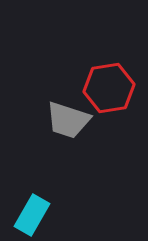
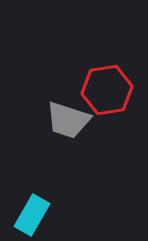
red hexagon: moved 2 px left, 2 px down
